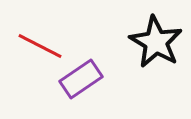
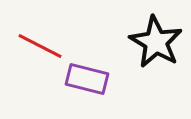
purple rectangle: moved 6 px right; rotated 48 degrees clockwise
